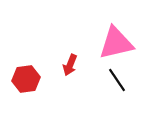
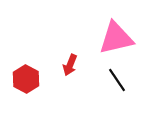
pink triangle: moved 5 px up
red hexagon: rotated 24 degrees counterclockwise
